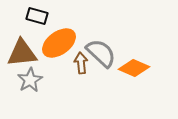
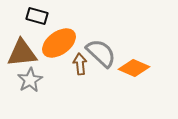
brown arrow: moved 1 px left, 1 px down
